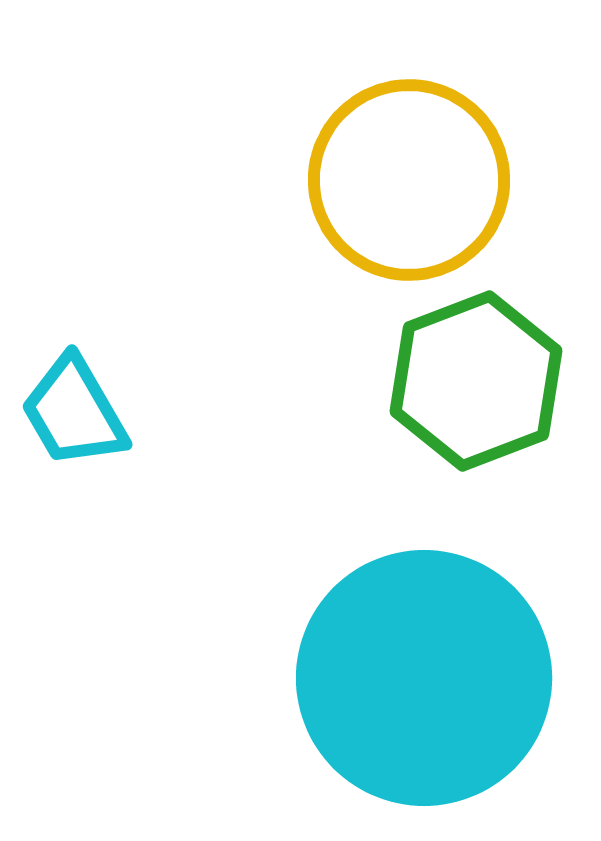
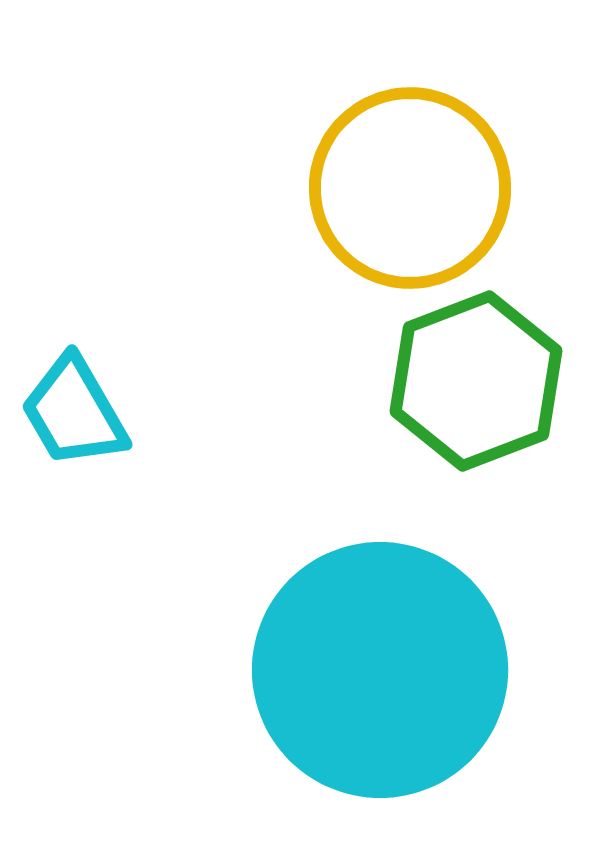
yellow circle: moved 1 px right, 8 px down
cyan circle: moved 44 px left, 8 px up
